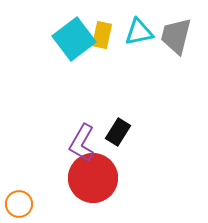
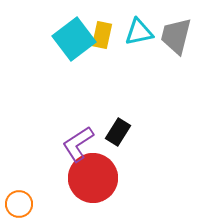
purple L-shape: moved 4 px left, 1 px down; rotated 27 degrees clockwise
